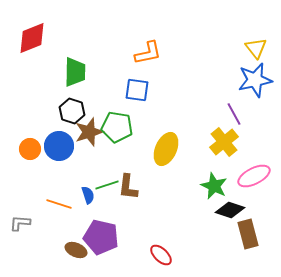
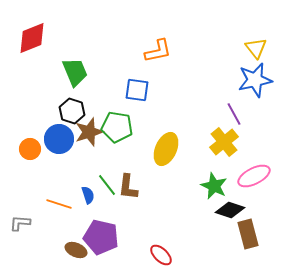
orange L-shape: moved 10 px right, 2 px up
green trapezoid: rotated 24 degrees counterclockwise
blue circle: moved 7 px up
green line: rotated 70 degrees clockwise
